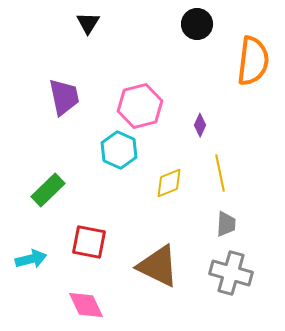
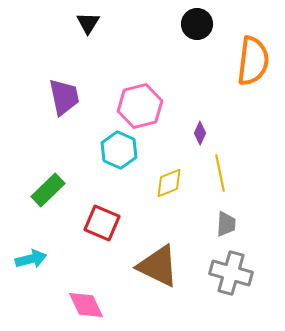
purple diamond: moved 8 px down
red square: moved 13 px right, 19 px up; rotated 12 degrees clockwise
